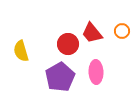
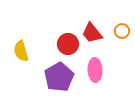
pink ellipse: moved 1 px left, 2 px up
purple pentagon: moved 1 px left
